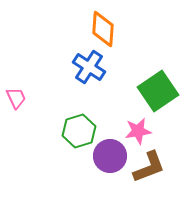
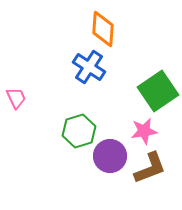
pink star: moved 6 px right
brown L-shape: moved 1 px right, 1 px down
